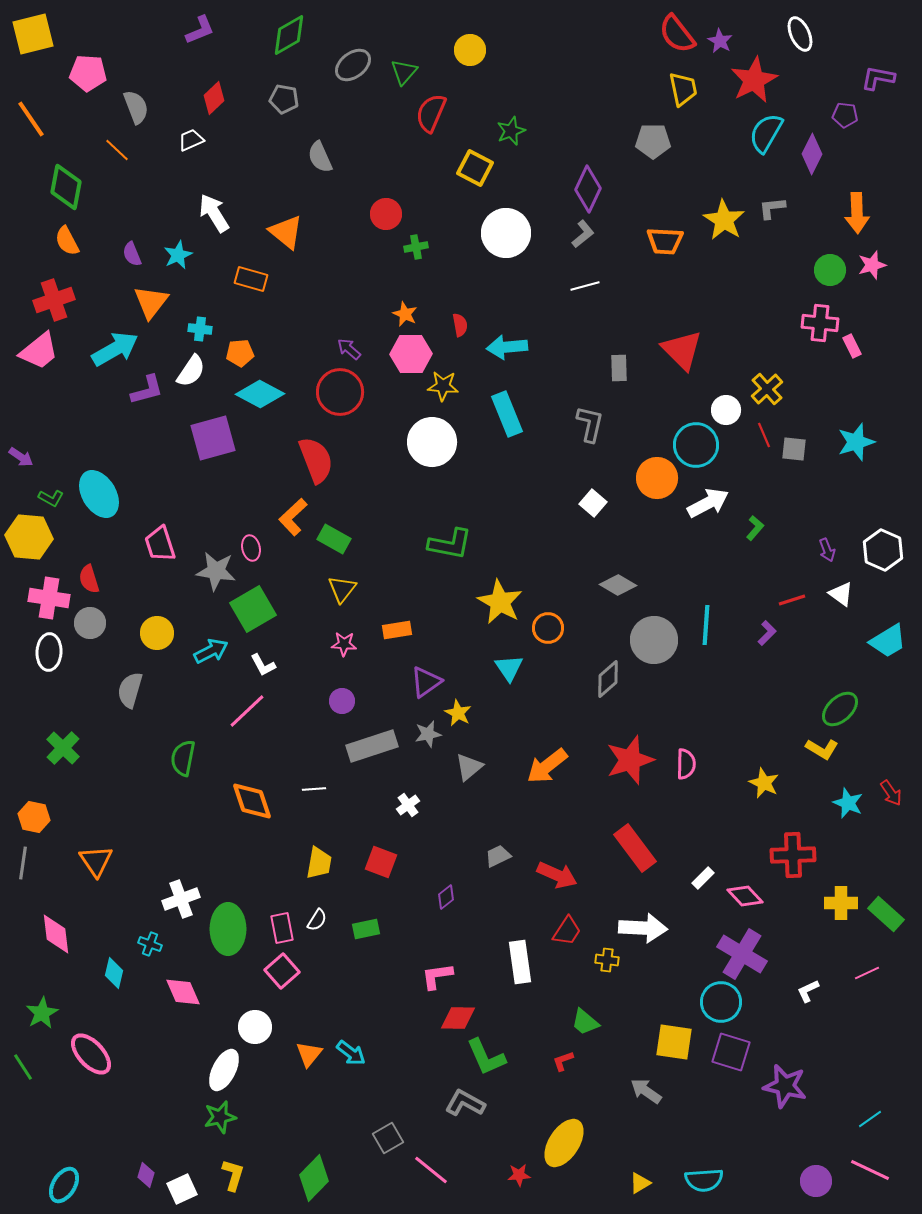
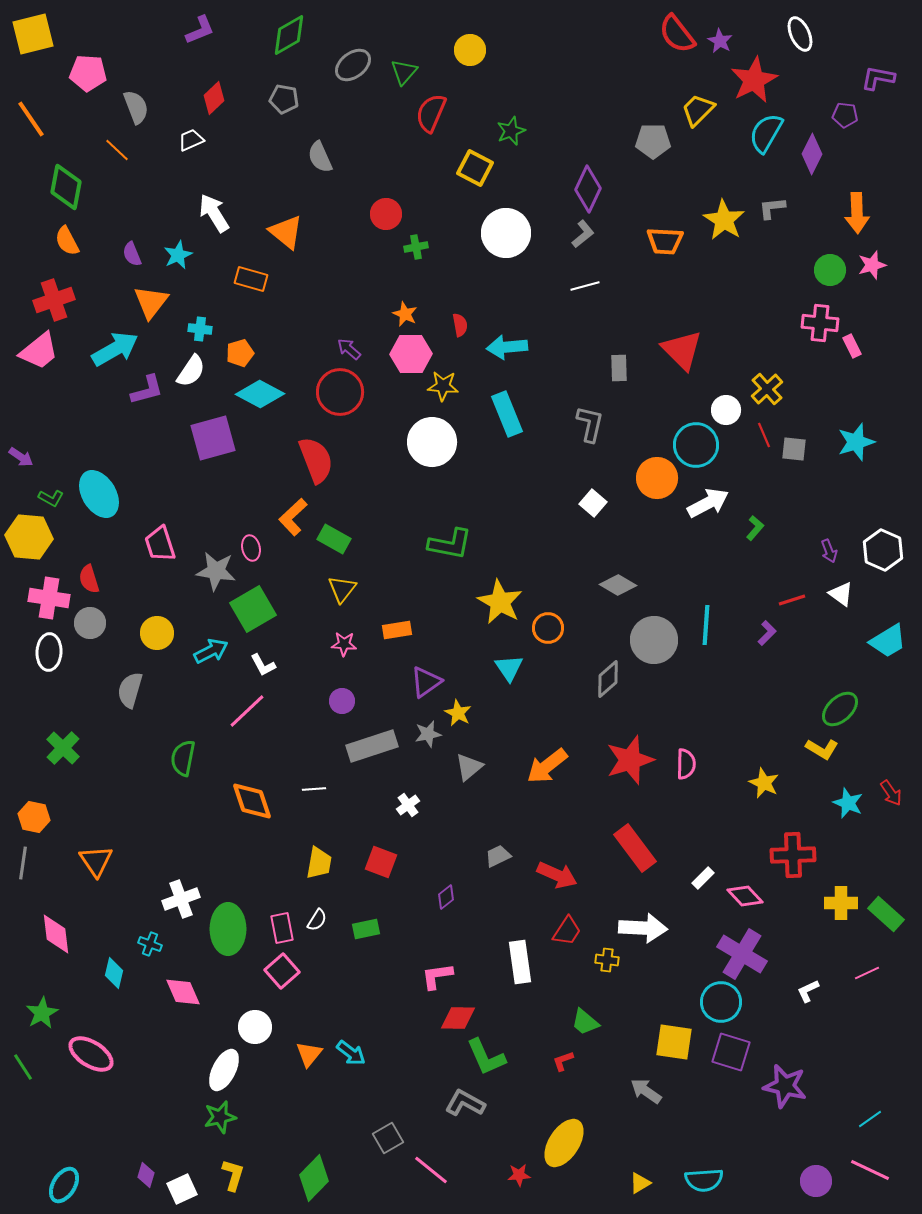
yellow trapezoid at (683, 89): moved 15 px right, 21 px down; rotated 123 degrees counterclockwise
orange pentagon at (240, 353): rotated 12 degrees counterclockwise
purple arrow at (827, 550): moved 2 px right, 1 px down
pink ellipse at (91, 1054): rotated 15 degrees counterclockwise
